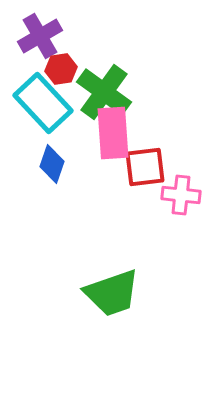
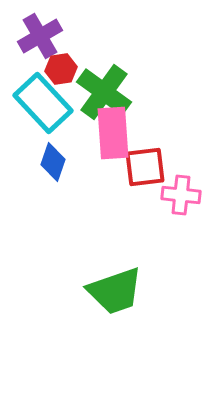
blue diamond: moved 1 px right, 2 px up
green trapezoid: moved 3 px right, 2 px up
